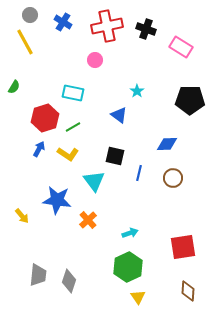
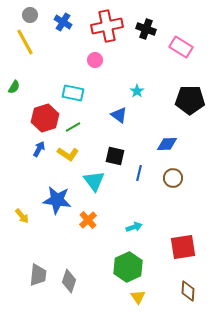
cyan arrow: moved 4 px right, 6 px up
